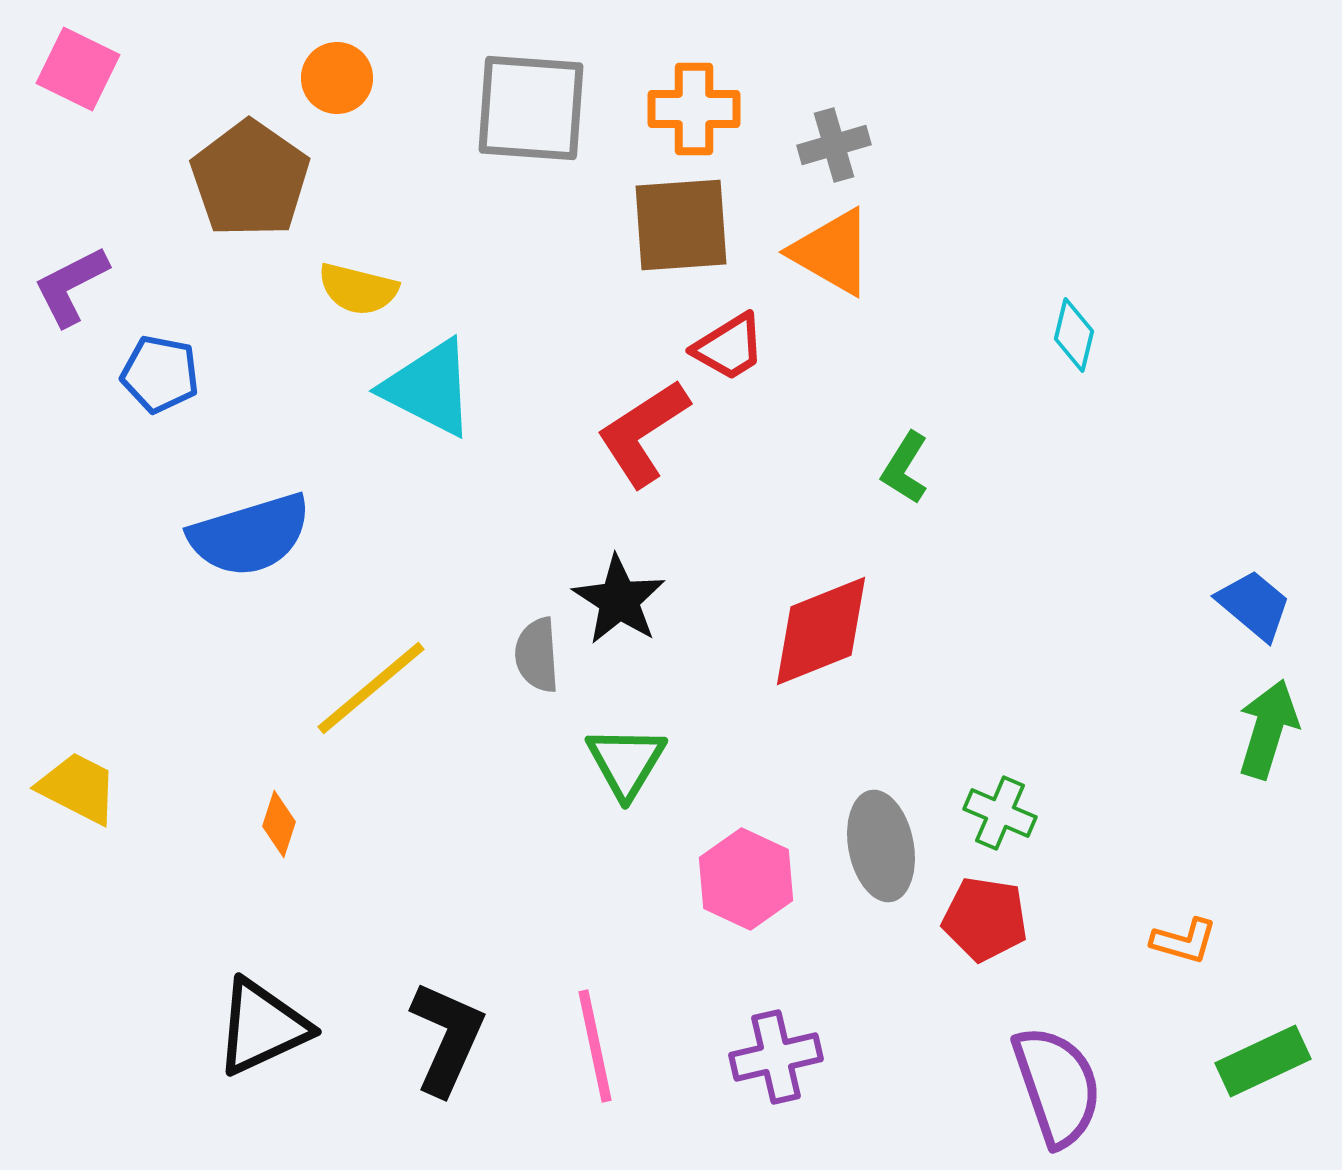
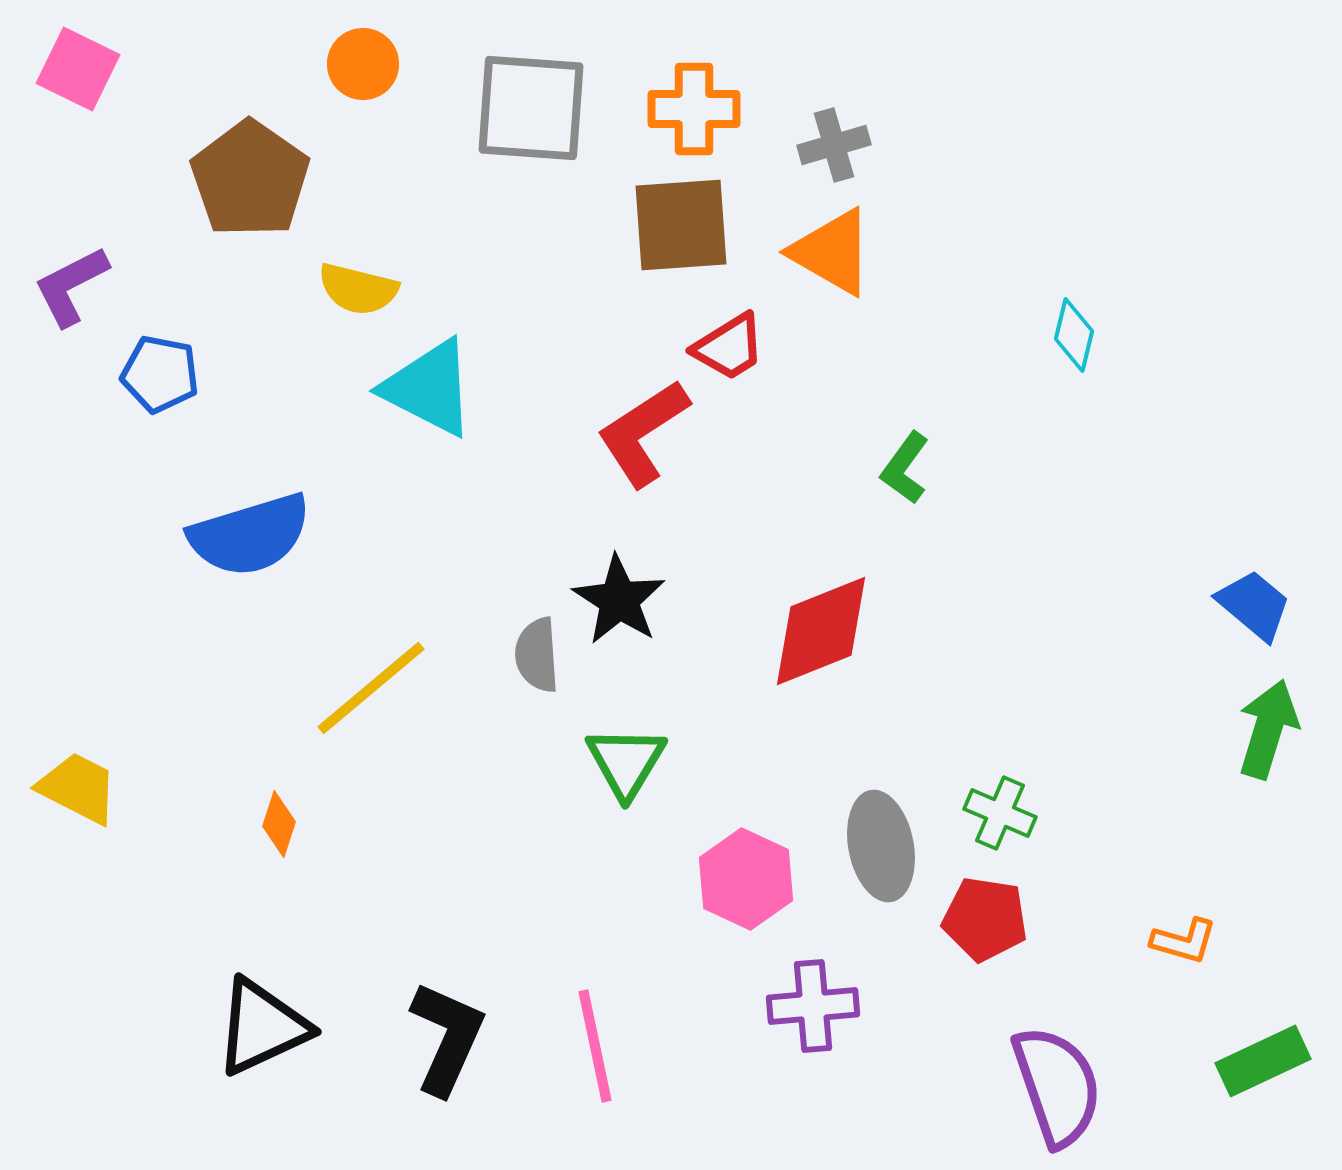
orange circle: moved 26 px right, 14 px up
green L-shape: rotated 4 degrees clockwise
purple cross: moved 37 px right, 51 px up; rotated 8 degrees clockwise
